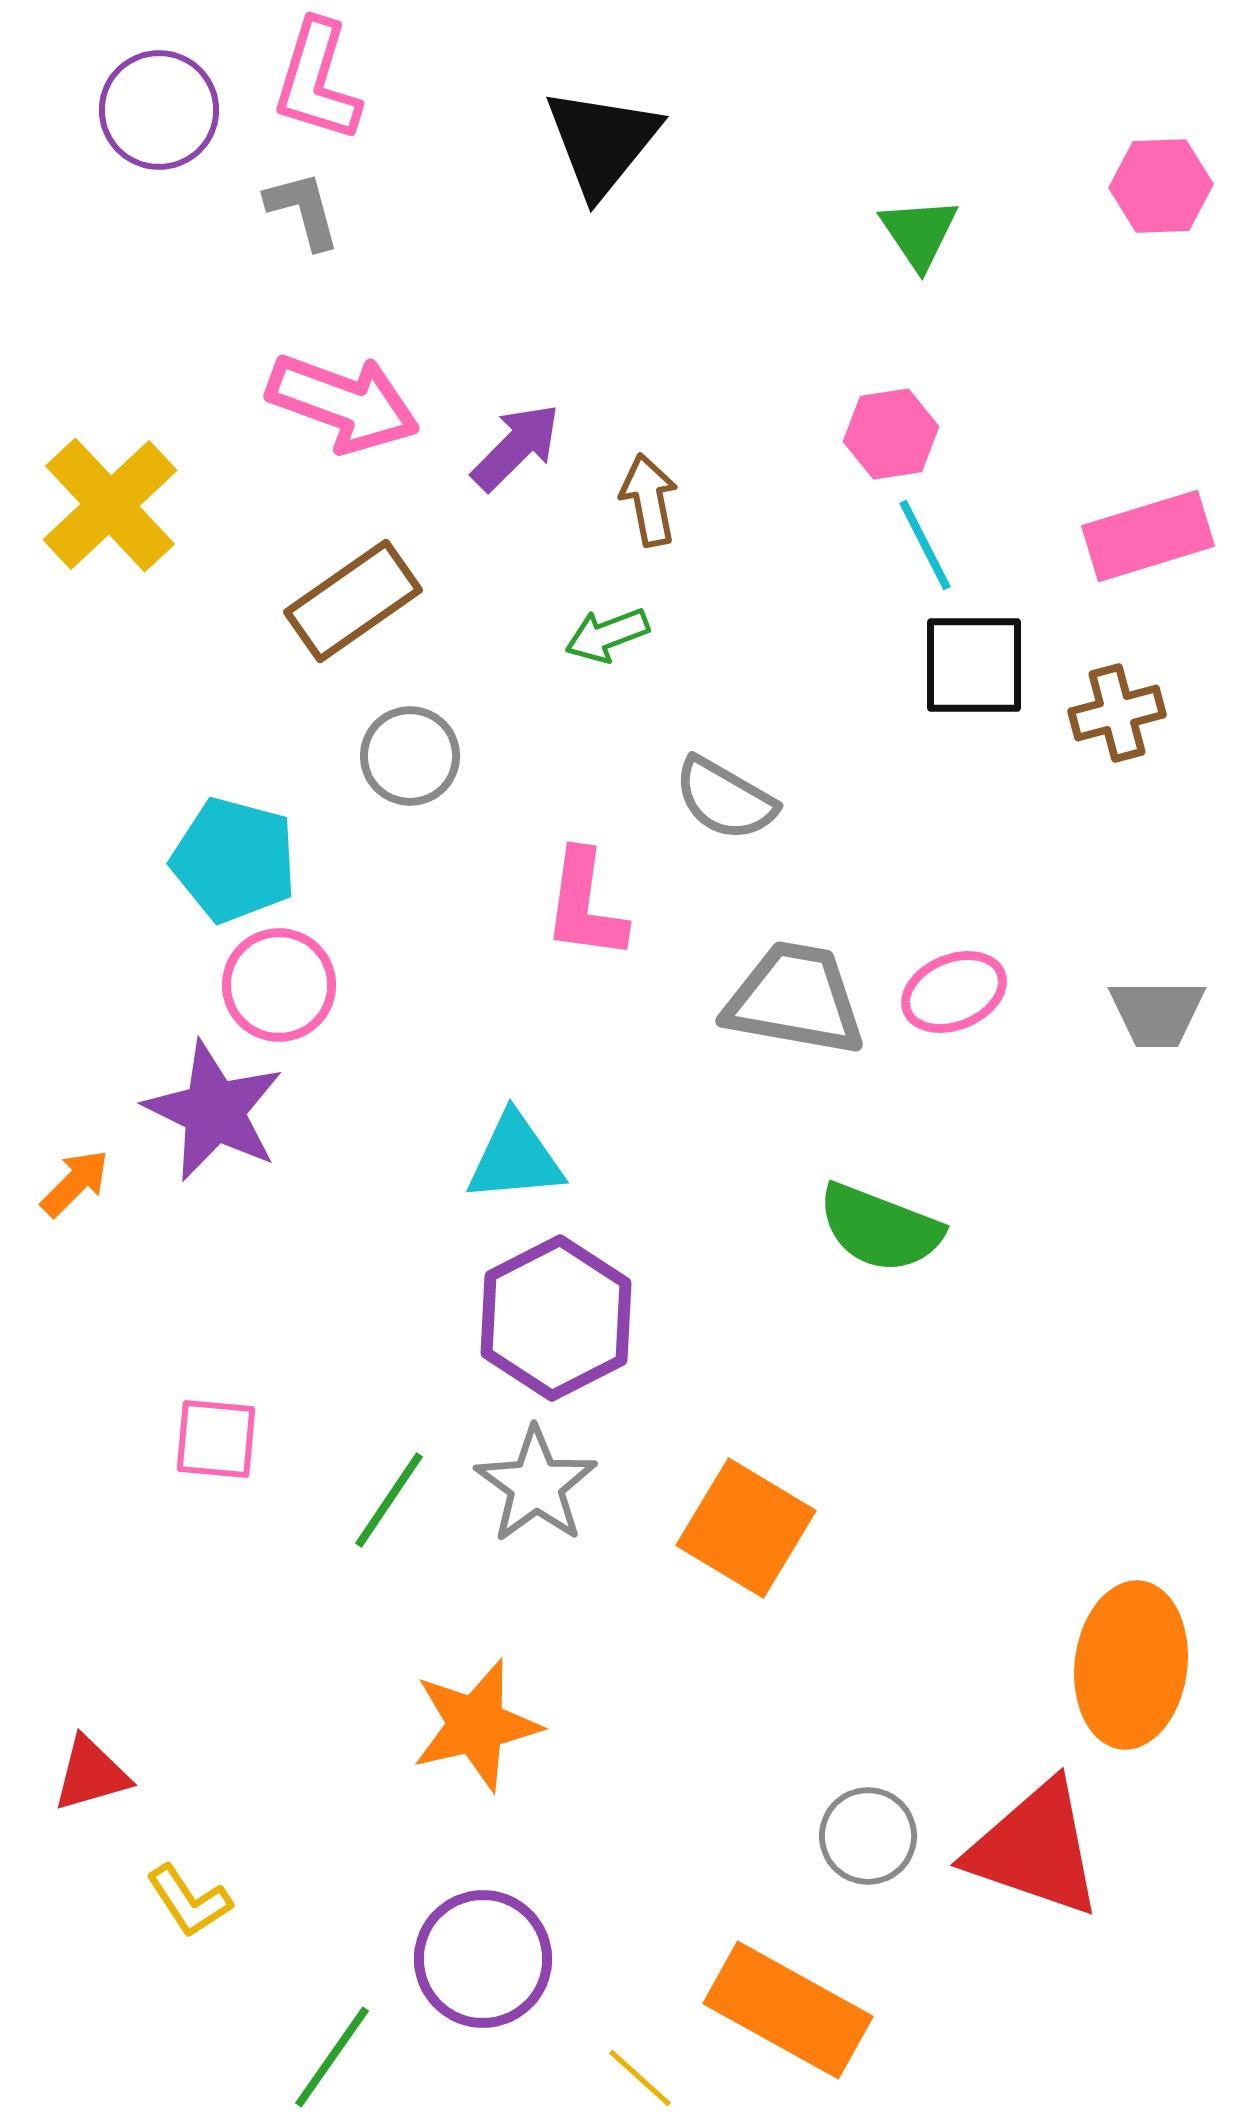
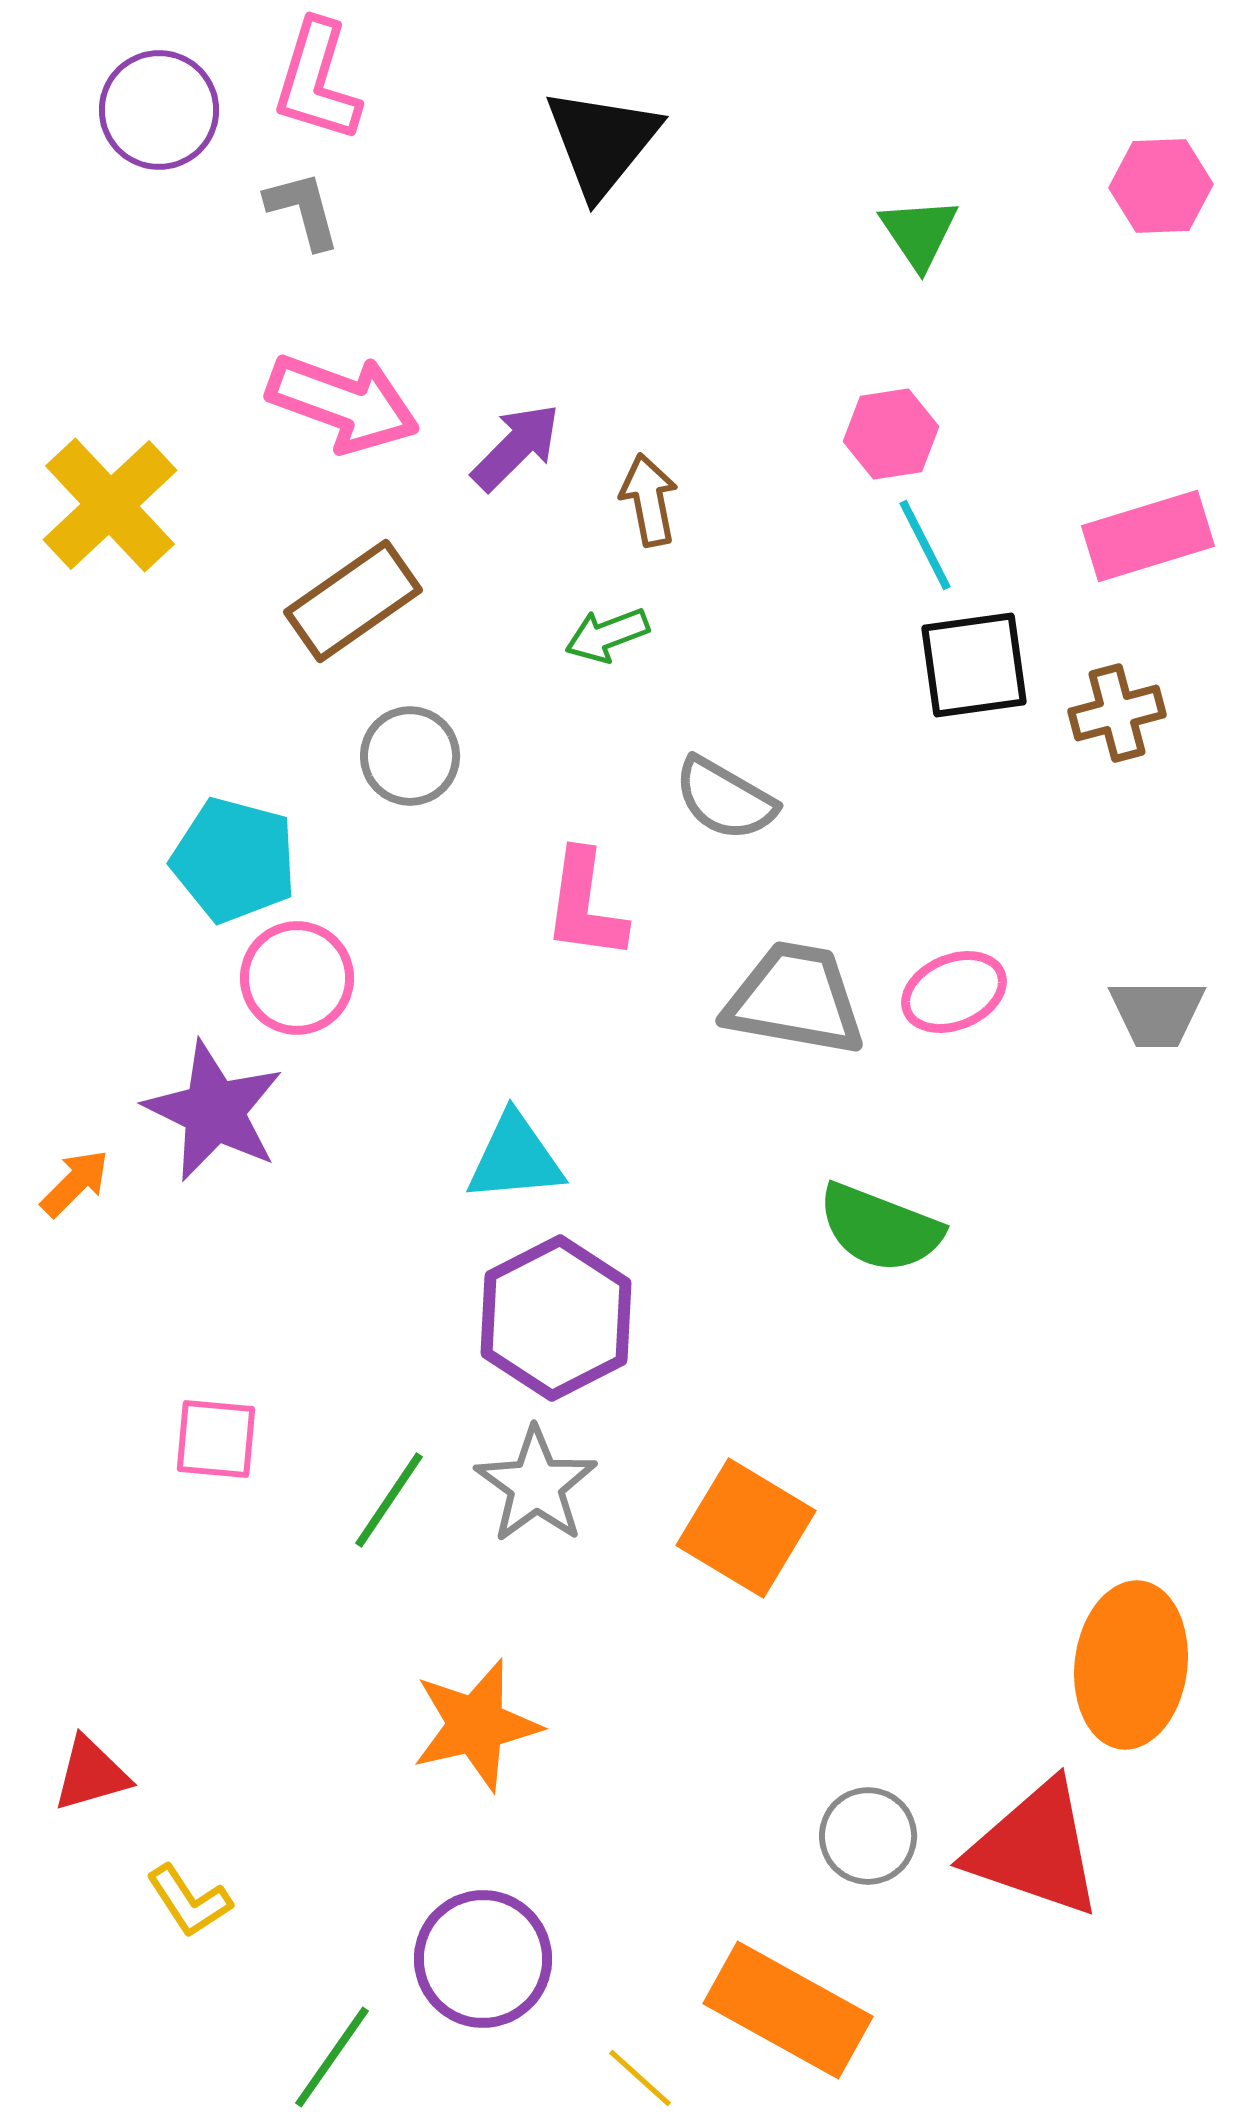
black square at (974, 665): rotated 8 degrees counterclockwise
pink circle at (279, 985): moved 18 px right, 7 px up
